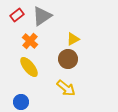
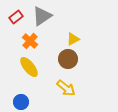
red rectangle: moved 1 px left, 2 px down
